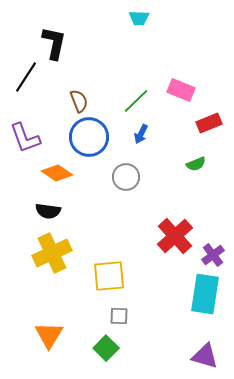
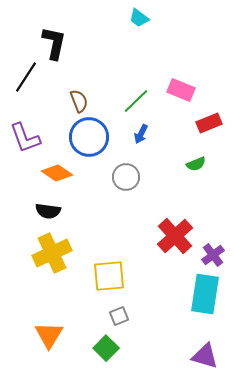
cyan trapezoid: rotated 35 degrees clockwise
gray square: rotated 24 degrees counterclockwise
